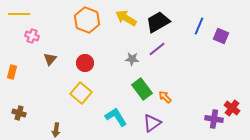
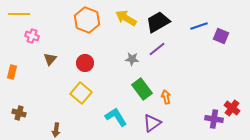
blue line: rotated 48 degrees clockwise
orange arrow: moved 1 px right; rotated 32 degrees clockwise
